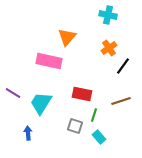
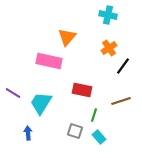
red rectangle: moved 4 px up
gray square: moved 5 px down
